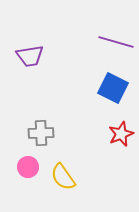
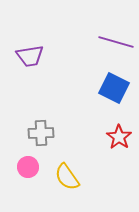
blue square: moved 1 px right
red star: moved 2 px left, 3 px down; rotated 15 degrees counterclockwise
yellow semicircle: moved 4 px right
